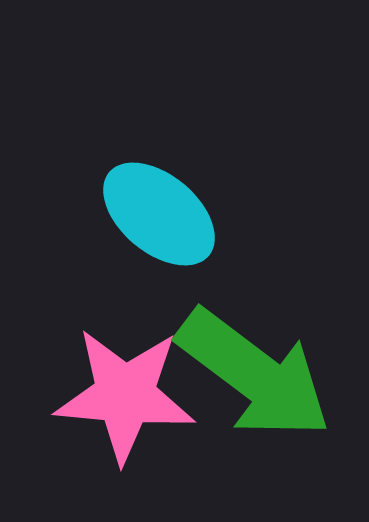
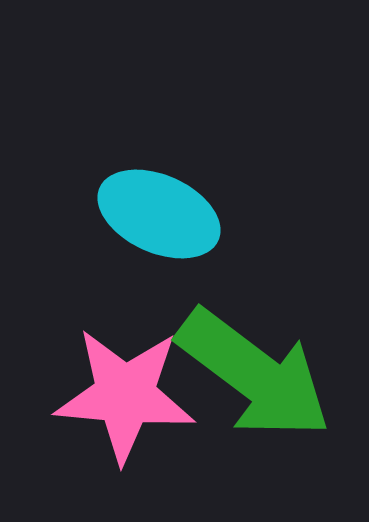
cyan ellipse: rotated 16 degrees counterclockwise
